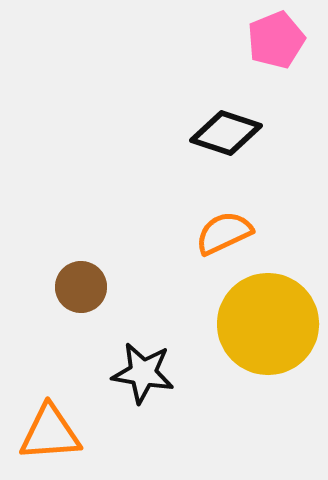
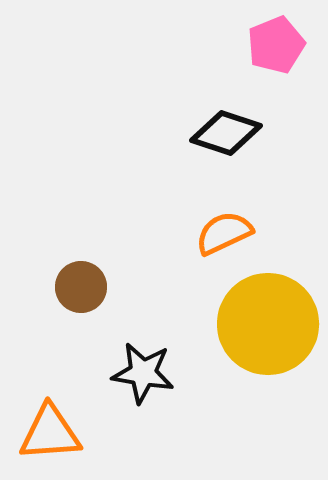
pink pentagon: moved 5 px down
